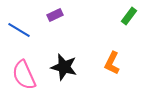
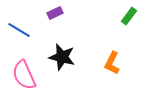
purple rectangle: moved 2 px up
black star: moved 2 px left, 10 px up
